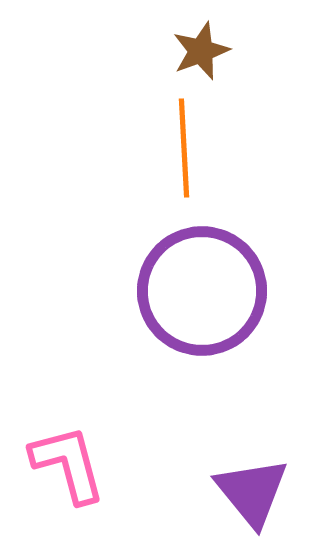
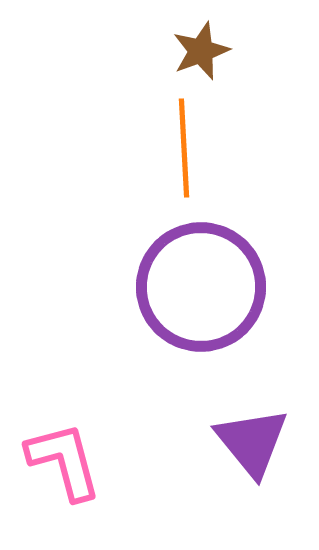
purple circle: moved 1 px left, 4 px up
pink L-shape: moved 4 px left, 3 px up
purple triangle: moved 50 px up
